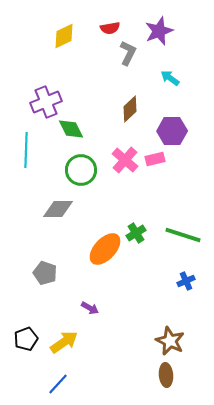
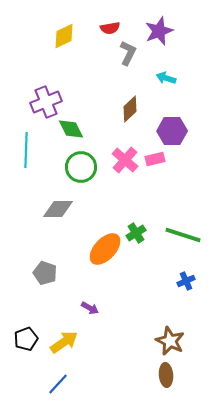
cyan arrow: moved 4 px left; rotated 18 degrees counterclockwise
green circle: moved 3 px up
